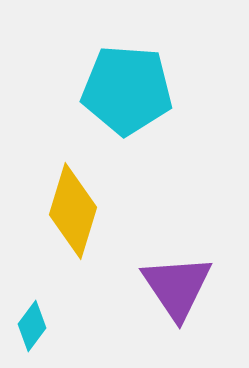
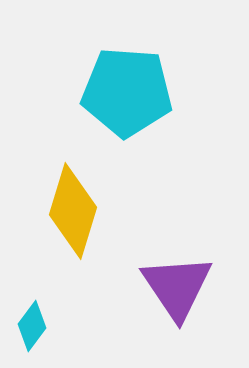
cyan pentagon: moved 2 px down
